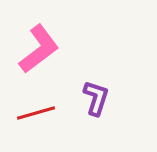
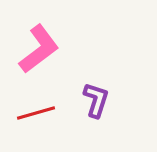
purple L-shape: moved 2 px down
